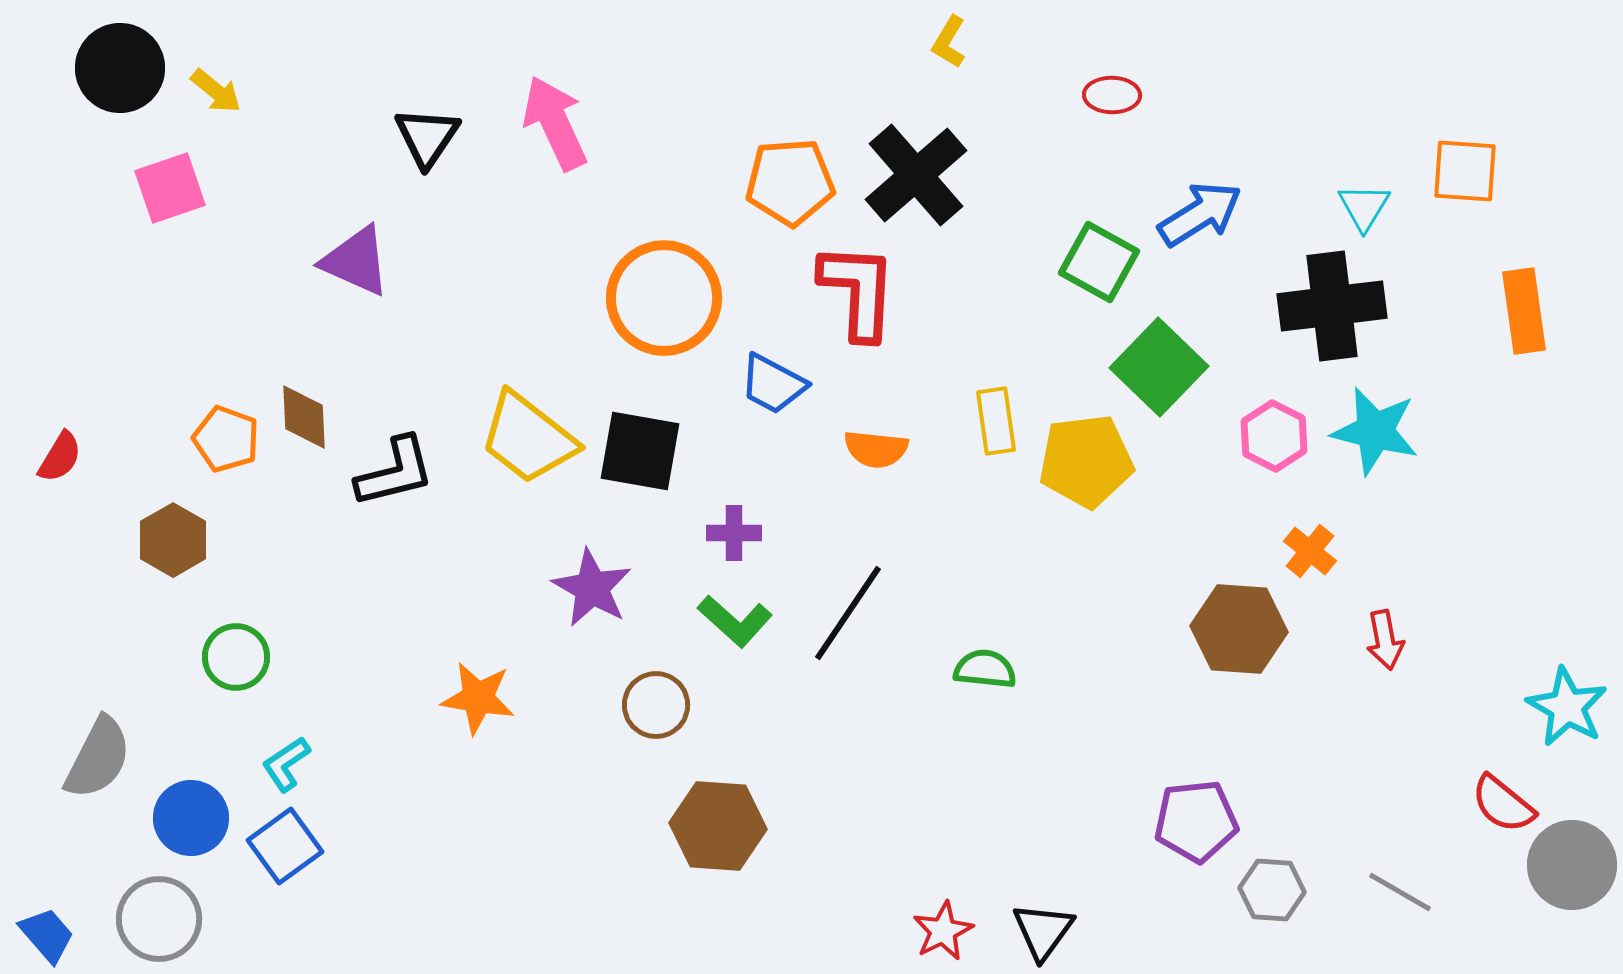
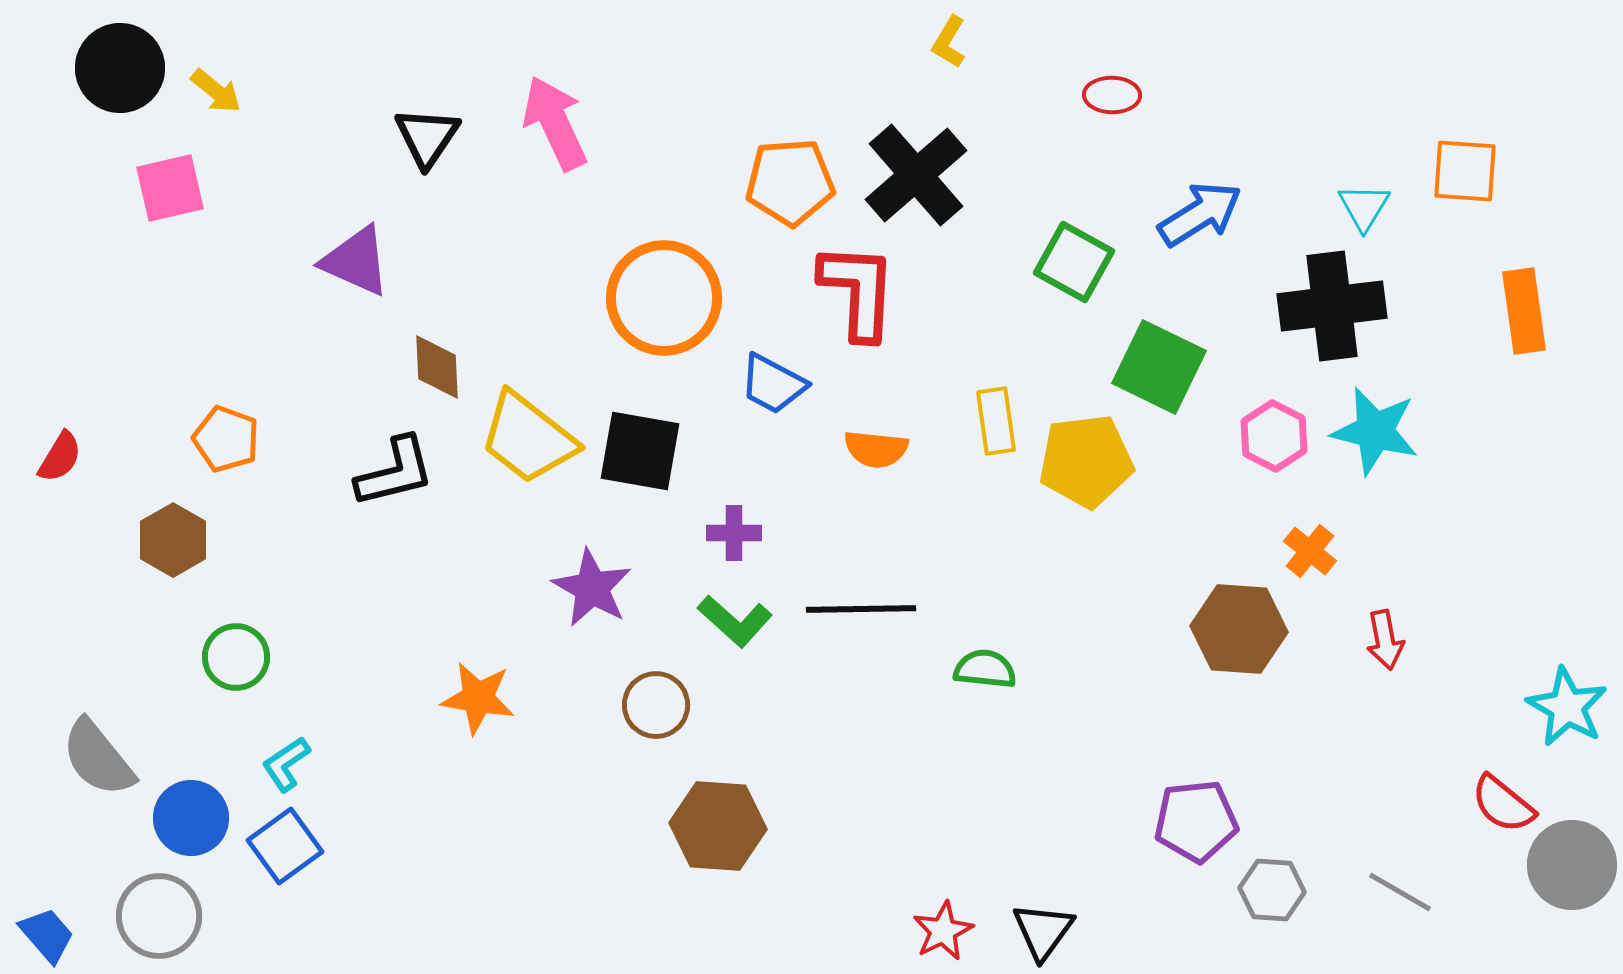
pink square at (170, 188): rotated 6 degrees clockwise
green square at (1099, 262): moved 25 px left
green square at (1159, 367): rotated 18 degrees counterclockwise
brown diamond at (304, 417): moved 133 px right, 50 px up
black line at (848, 613): moved 13 px right, 4 px up; rotated 55 degrees clockwise
gray semicircle at (98, 758): rotated 114 degrees clockwise
gray circle at (159, 919): moved 3 px up
